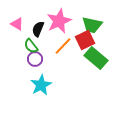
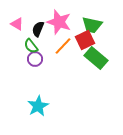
pink star: moved 1 px down; rotated 30 degrees counterclockwise
cyan star: moved 3 px left, 21 px down
